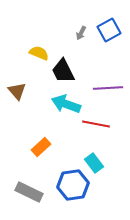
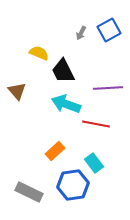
orange rectangle: moved 14 px right, 4 px down
